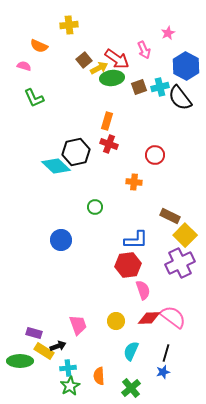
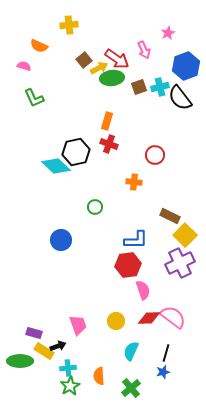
blue hexagon at (186, 66): rotated 12 degrees clockwise
